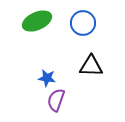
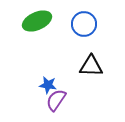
blue circle: moved 1 px right, 1 px down
blue star: moved 1 px right, 7 px down
purple semicircle: rotated 15 degrees clockwise
